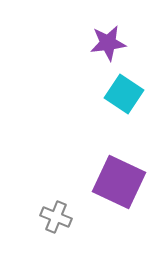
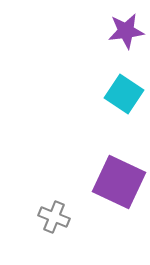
purple star: moved 18 px right, 12 px up
gray cross: moved 2 px left
